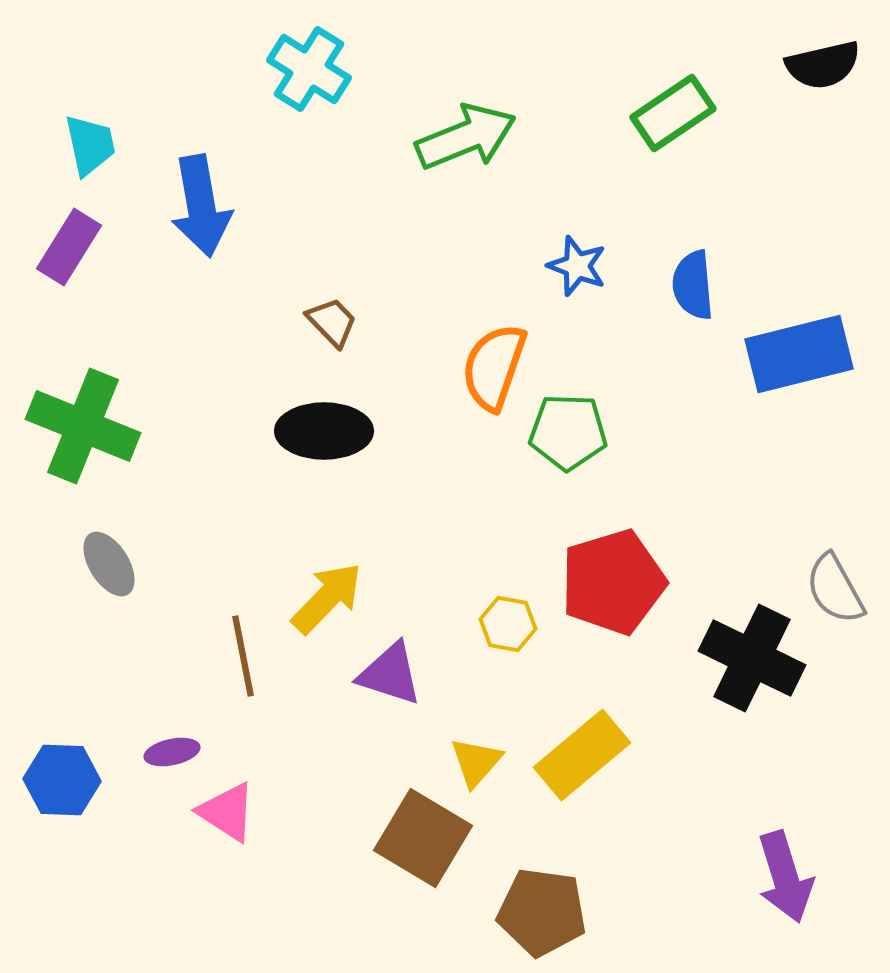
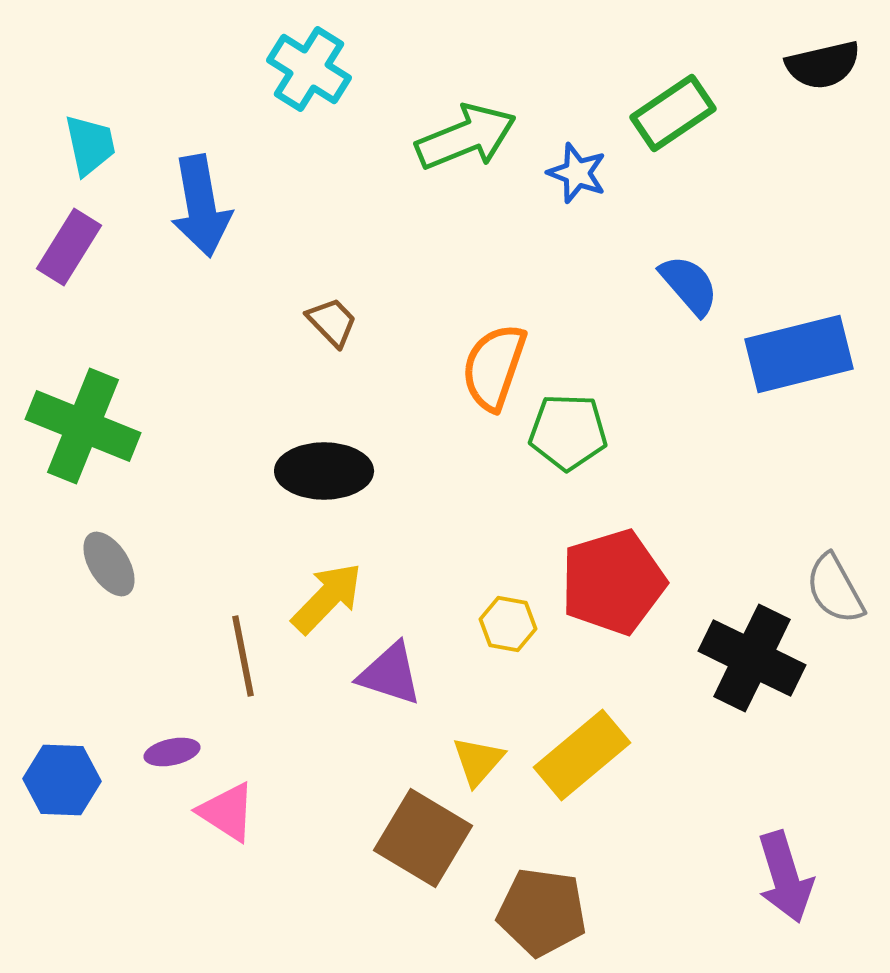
blue star: moved 93 px up
blue semicircle: moved 4 px left; rotated 144 degrees clockwise
black ellipse: moved 40 px down
yellow triangle: moved 2 px right, 1 px up
